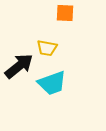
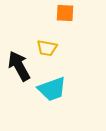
black arrow: rotated 80 degrees counterclockwise
cyan trapezoid: moved 6 px down
